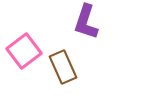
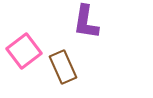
purple L-shape: rotated 9 degrees counterclockwise
